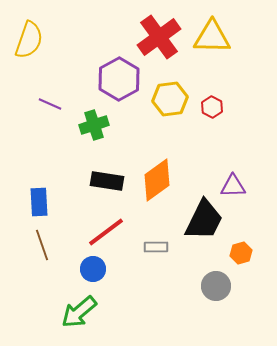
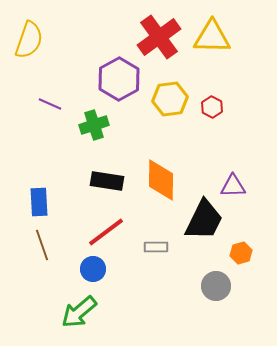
orange diamond: moved 4 px right; rotated 54 degrees counterclockwise
